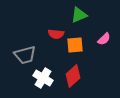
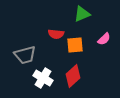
green triangle: moved 3 px right, 1 px up
